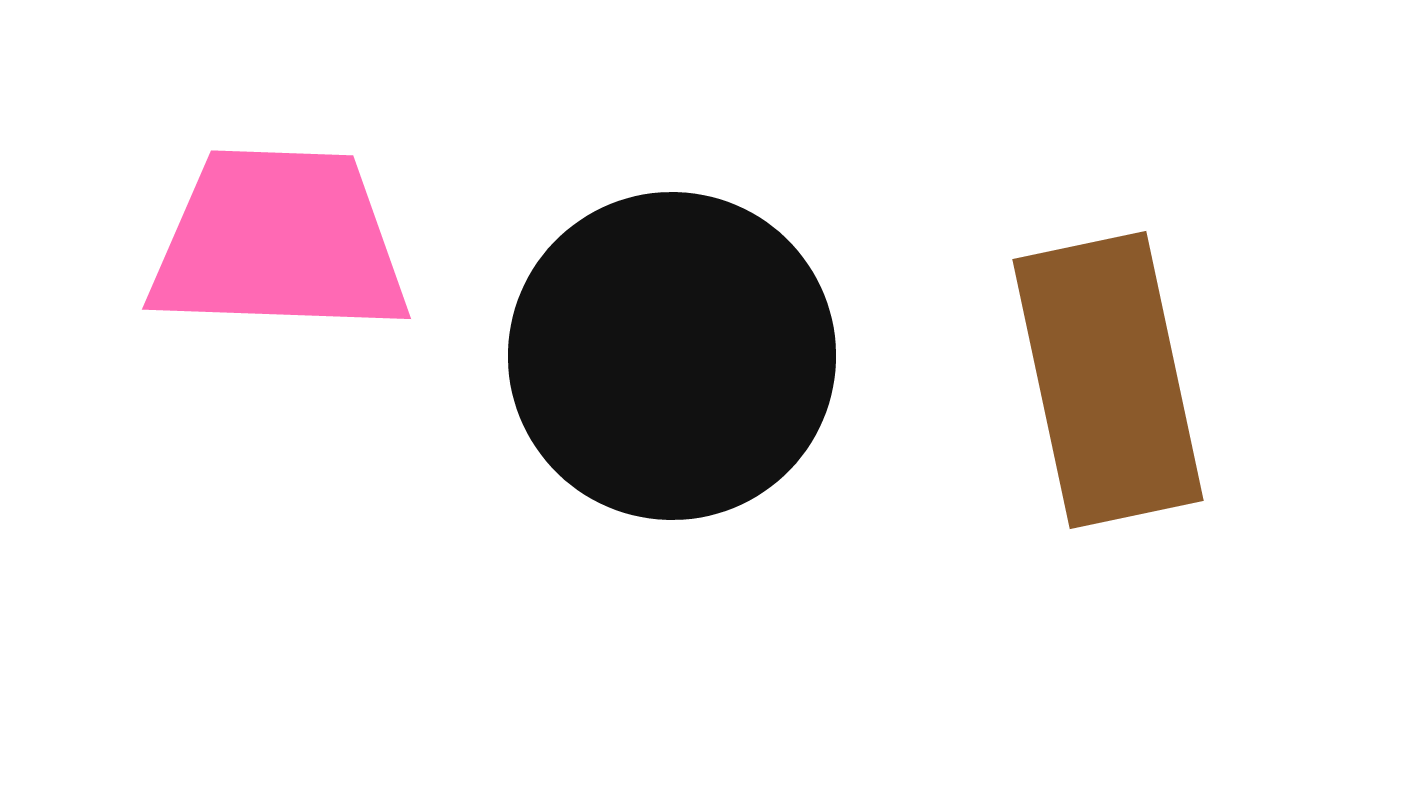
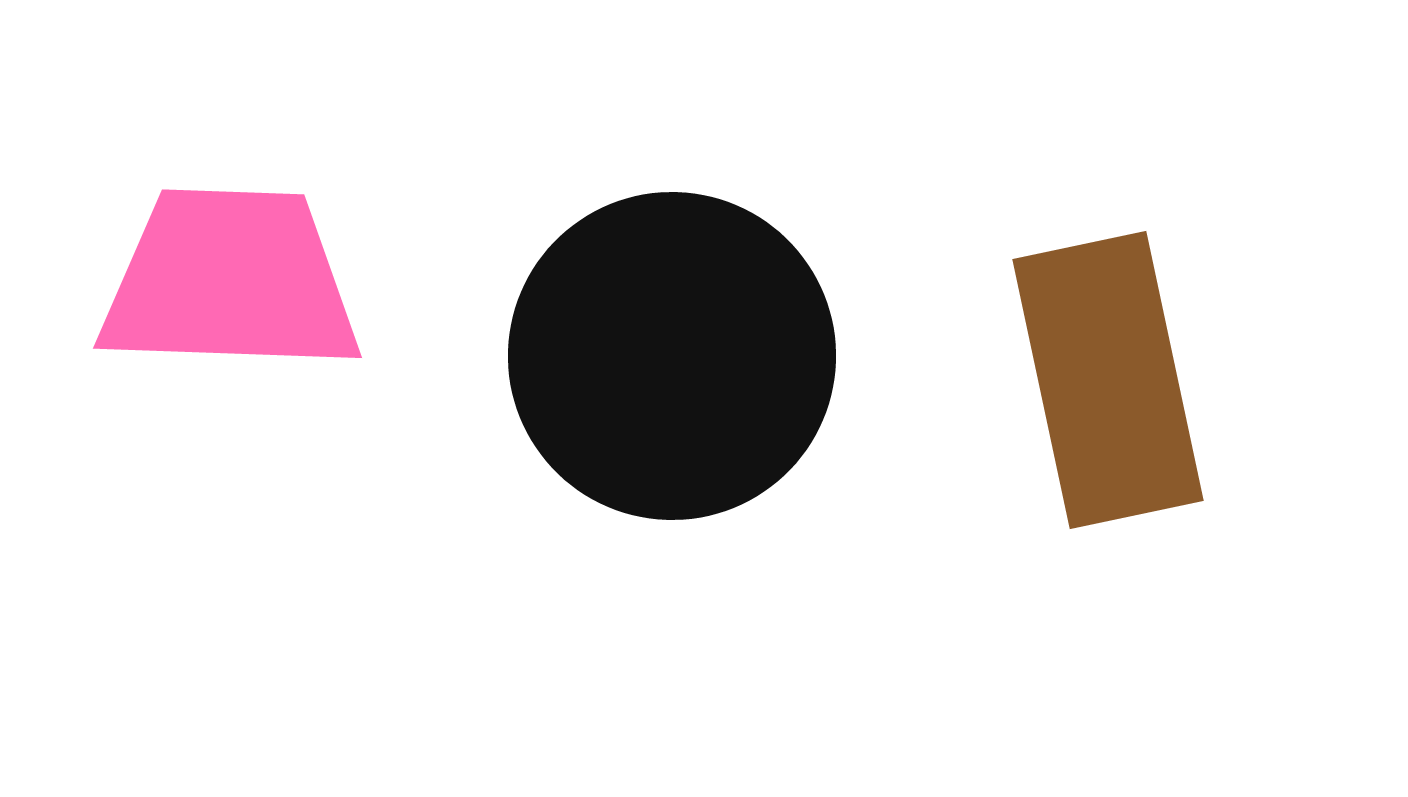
pink trapezoid: moved 49 px left, 39 px down
